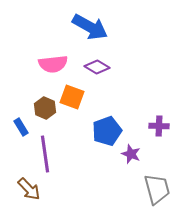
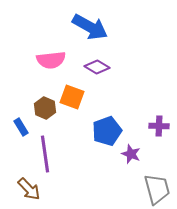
pink semicircle: moved 2 px left, 4 px up
